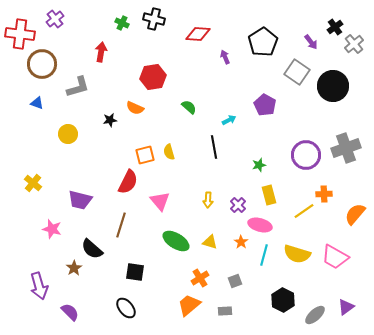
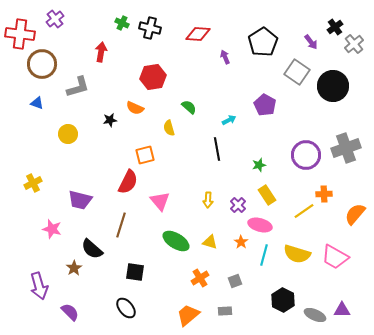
black cross at (154, 19): moved 4 px left, 9 px down
black line at (214, 147): moved 3 px right, 2 px down
yellow semicircle at (169, 152): moved 24 px up
yellow cross at (33, 183): rotated 24 degrees clockwise
yellow rectangle at (269, 195): moved 2 px left; rotated 18 degrees counterclockwise
orange trapezoid at (189, 305): moved 1 px left, 10 px down
purple triangle at (346, 307): moved 4 px left, 3 px down; rotated 36 degrees clockwise
gray ellipse at (315, 315): rotated 65 degrees clockwise
